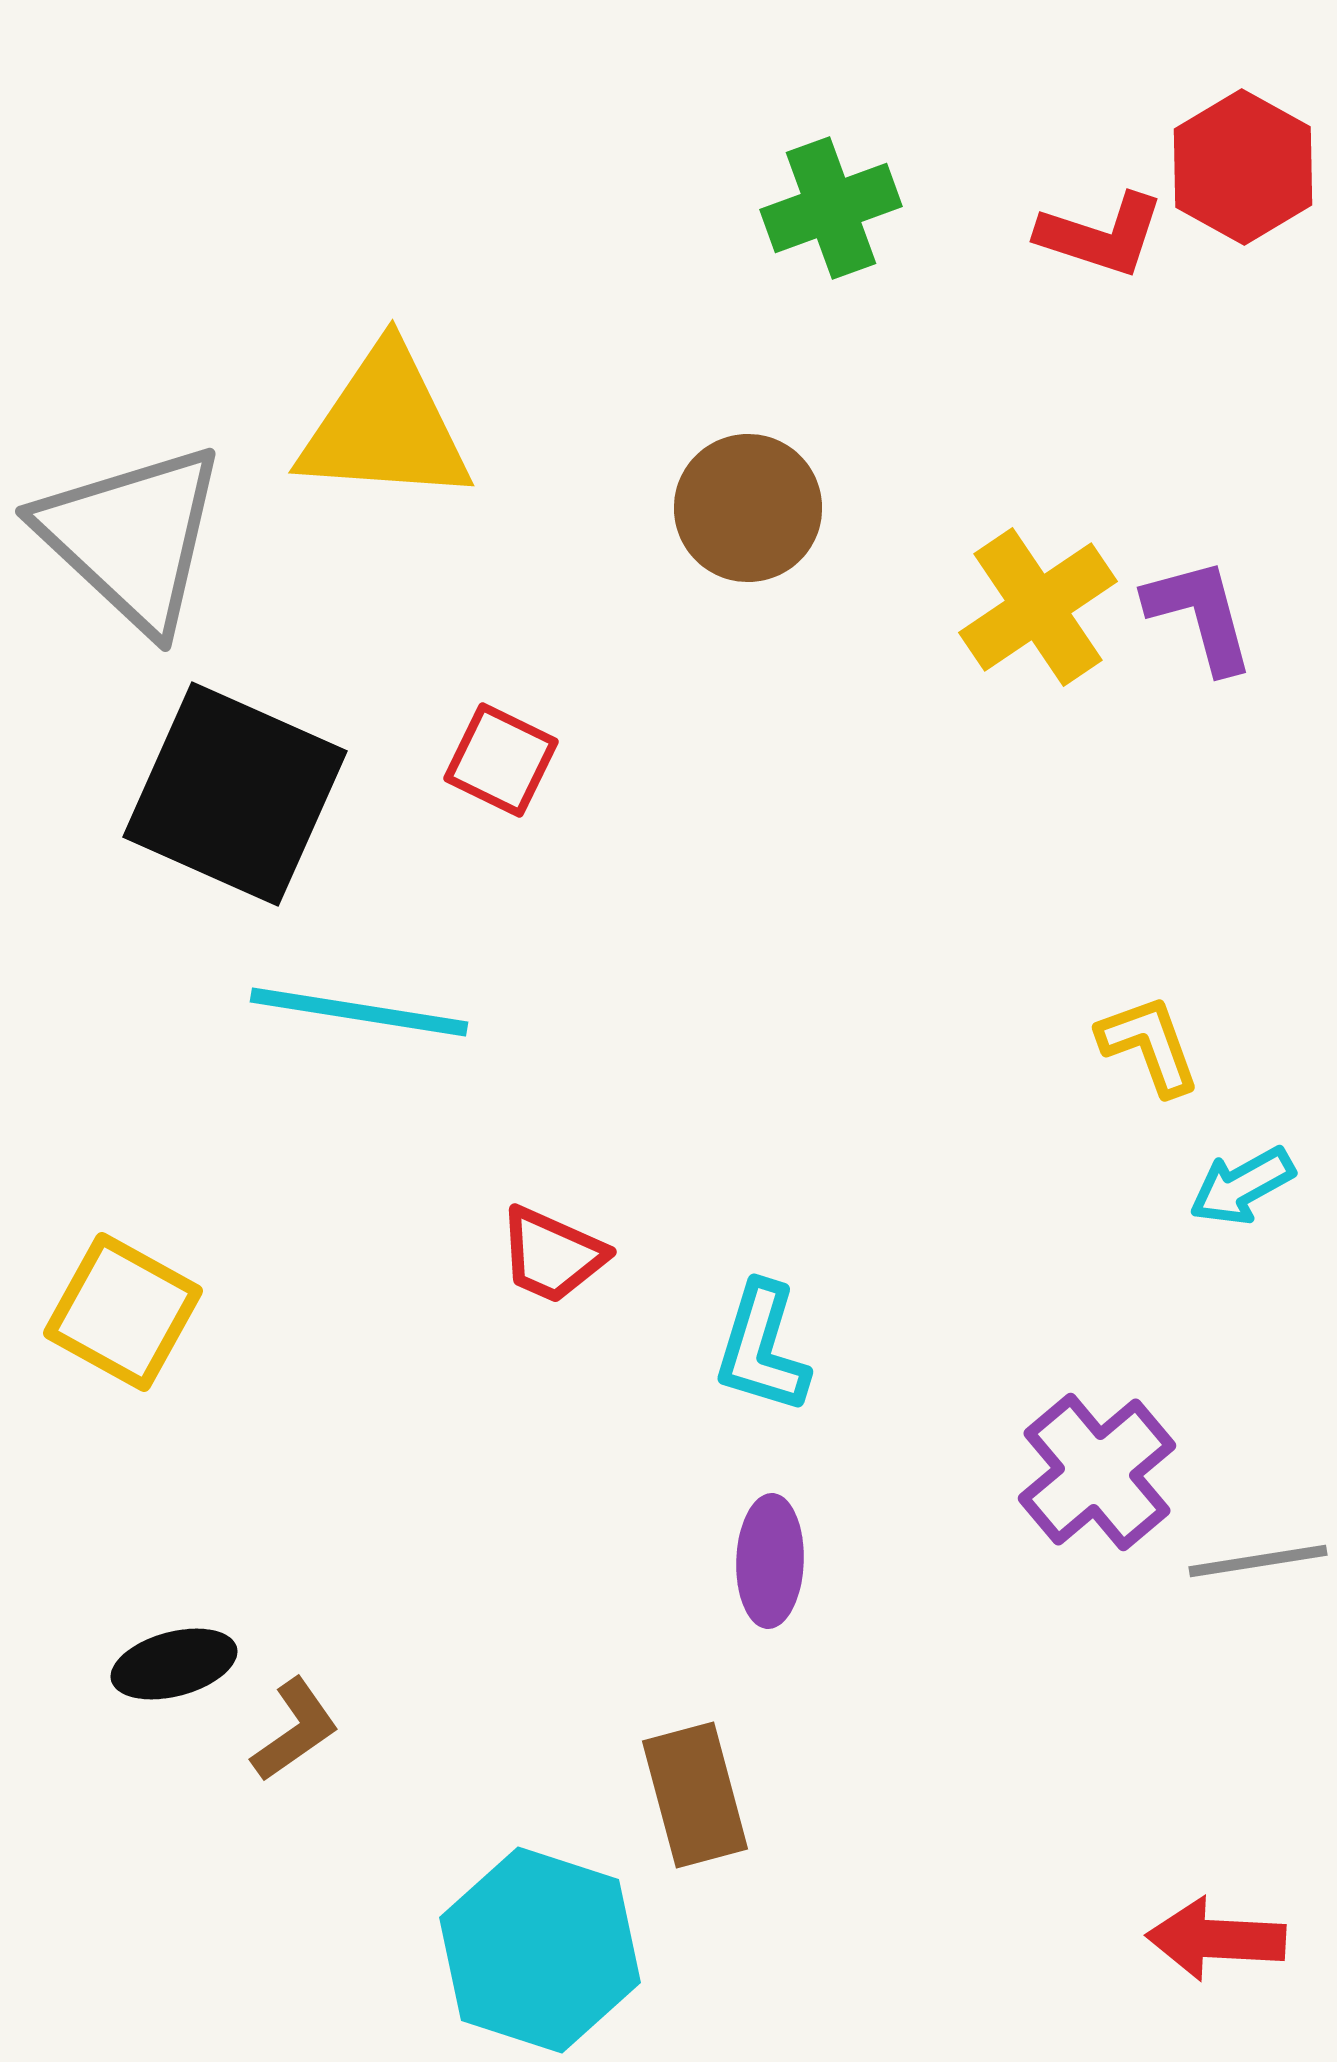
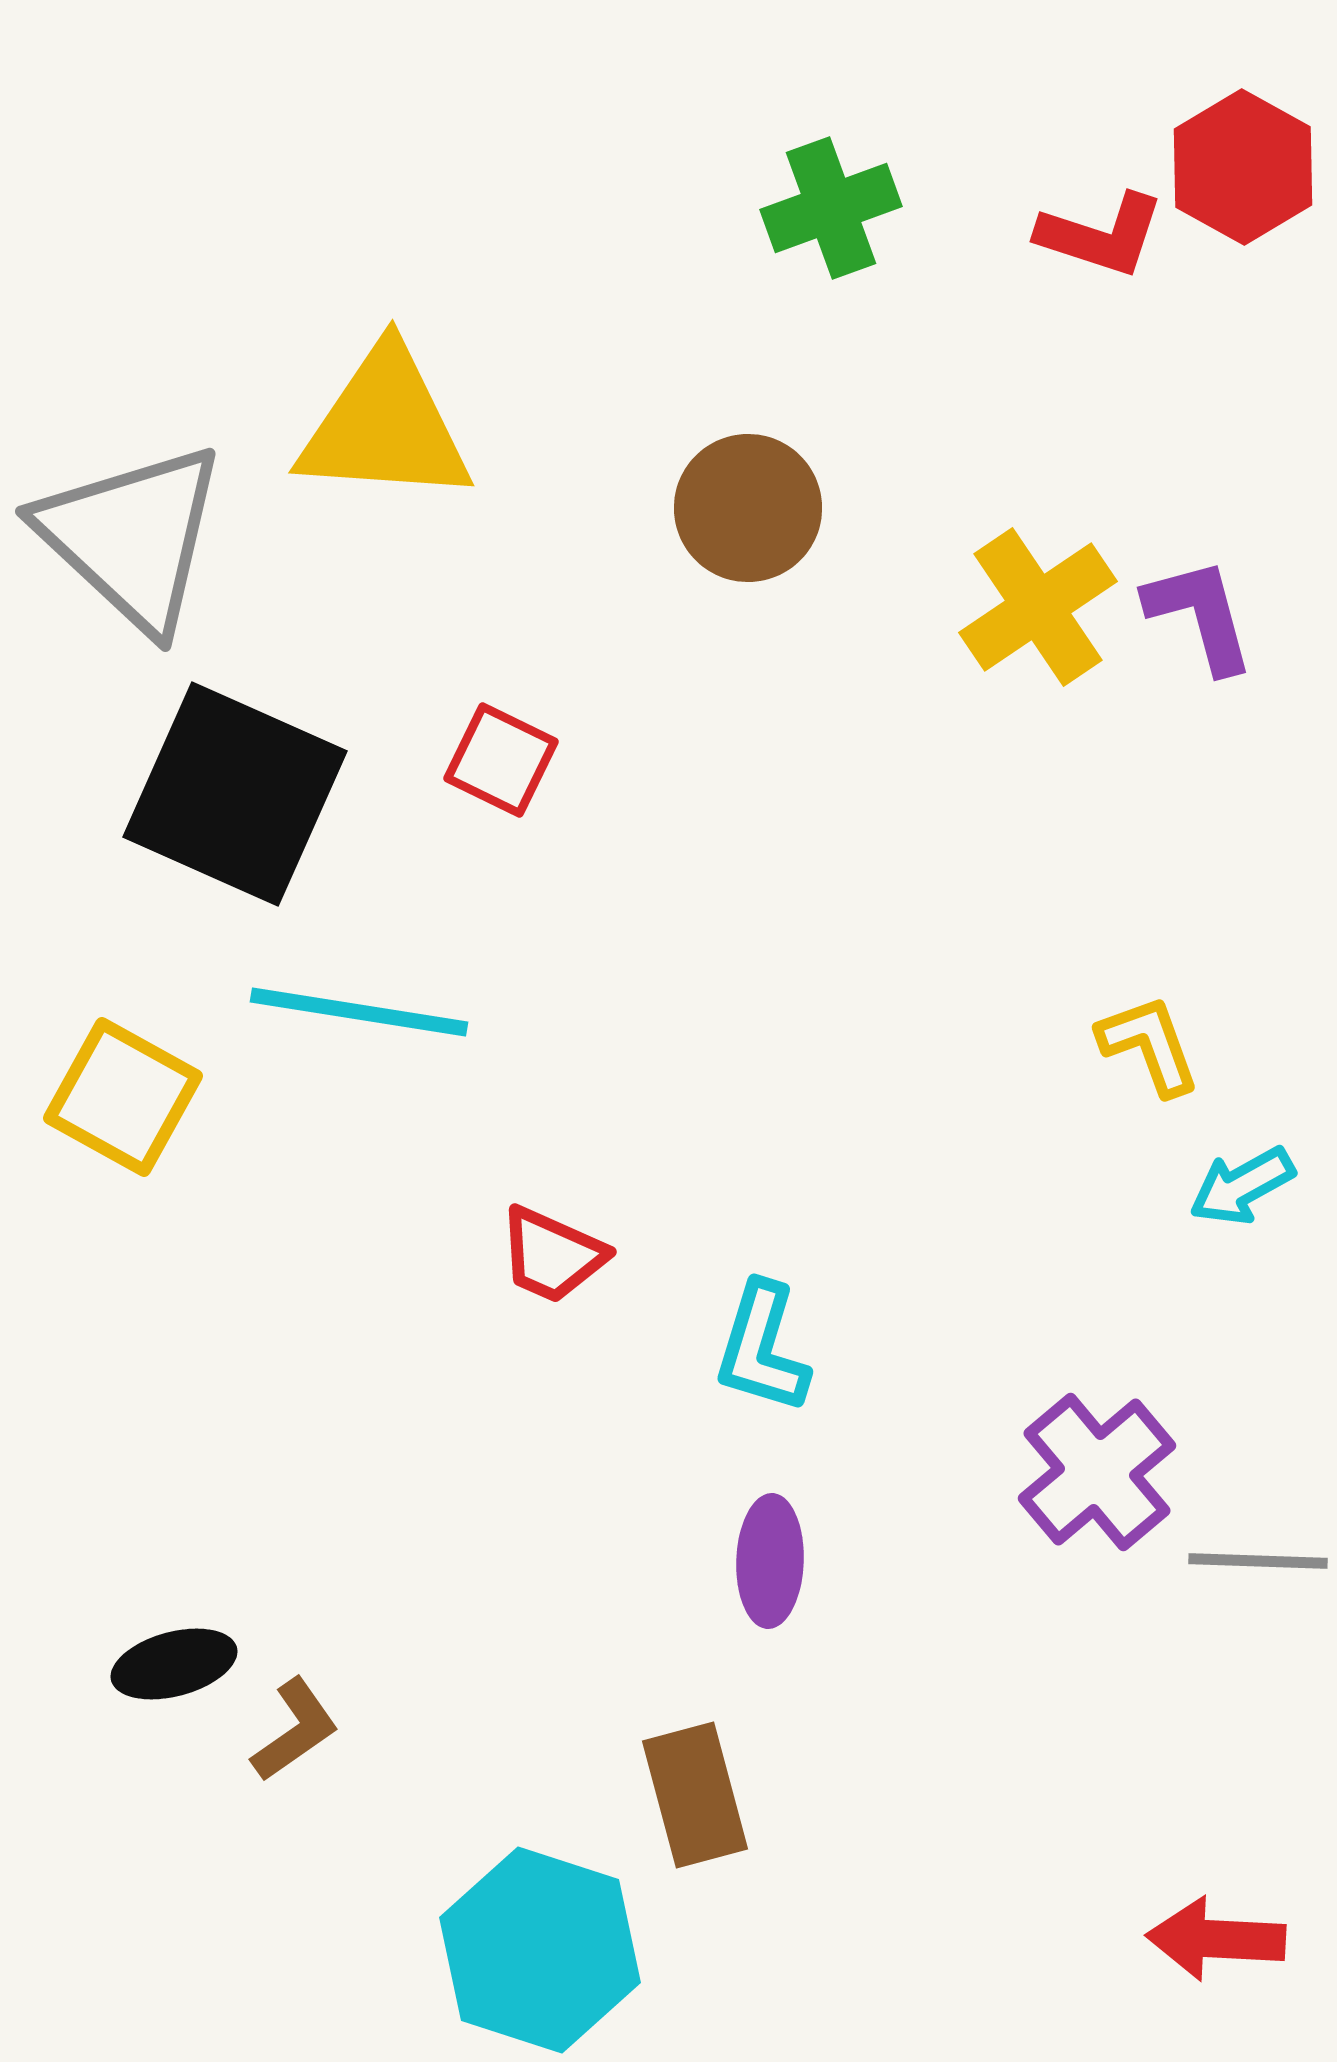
yellow square: moved 215 px up
gray line: rotated 11 degrees clockwise
